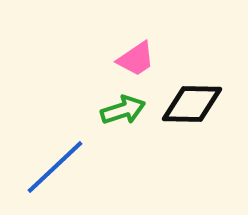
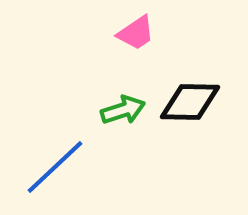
pink trapezoid: moved 26 px up
black diamond: moved 2 px left, 2 px up
